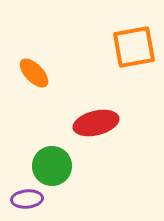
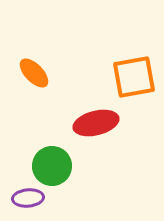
orange square: moved 30 px down
purple ellipse: moved 1 px right, 1 px up
